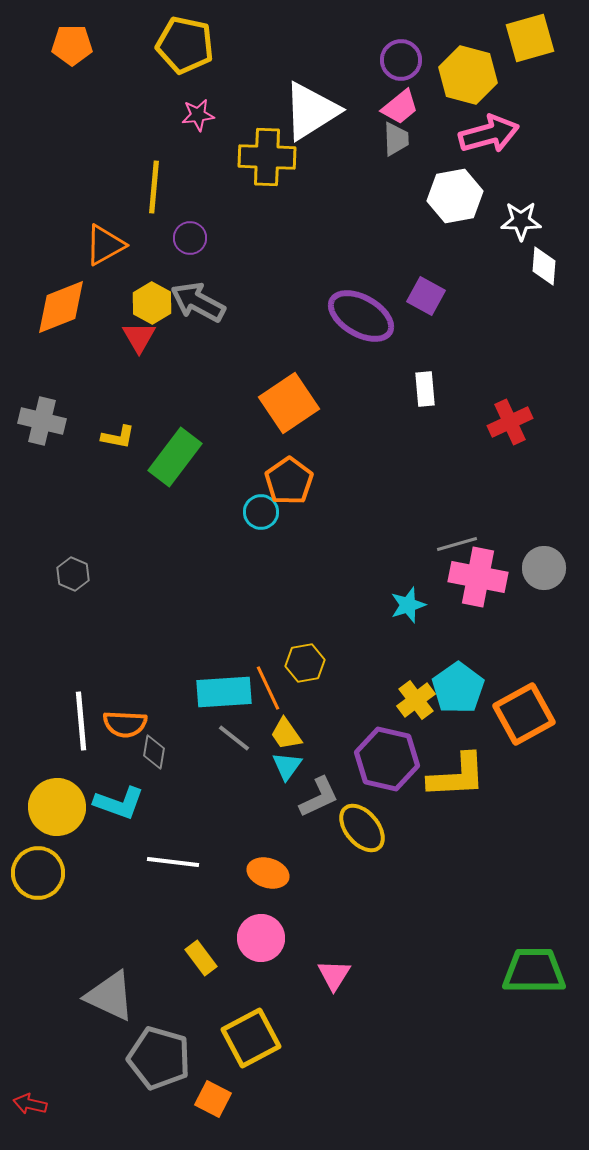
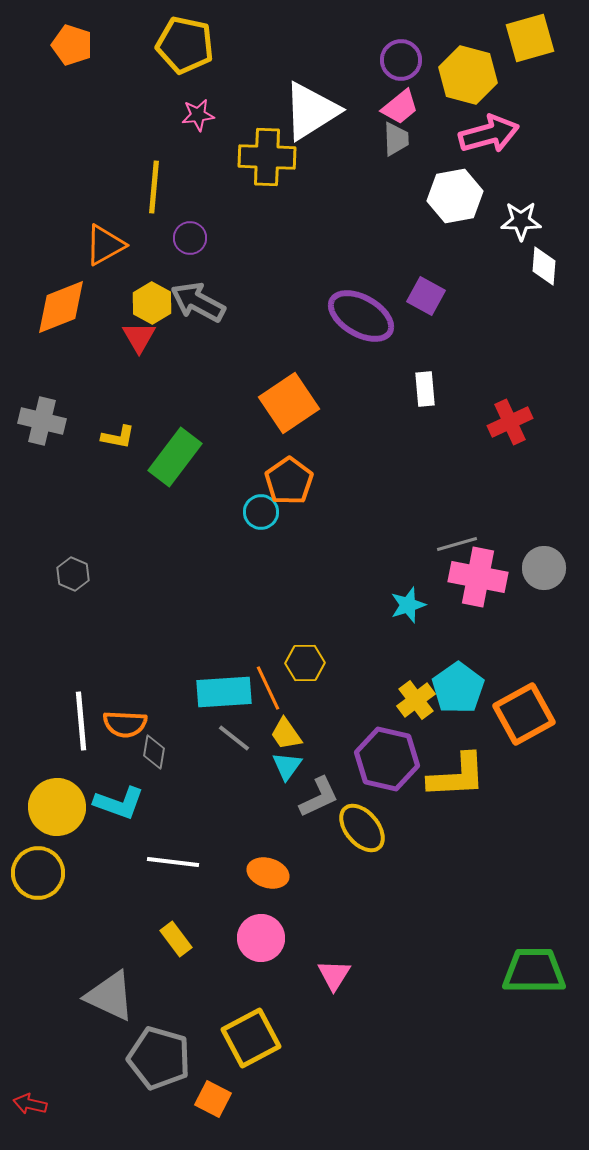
orange pentagon at (72, 45): rotated 18 degrees clockwise
yellow hexagon at (305, 663): rotated 9 degrees clockwise
yellow rectangle at (201, 958): moved 25 px left, 19 px up
